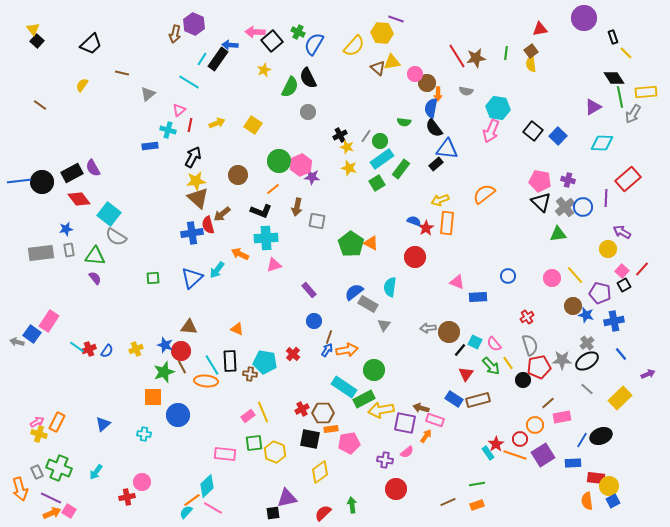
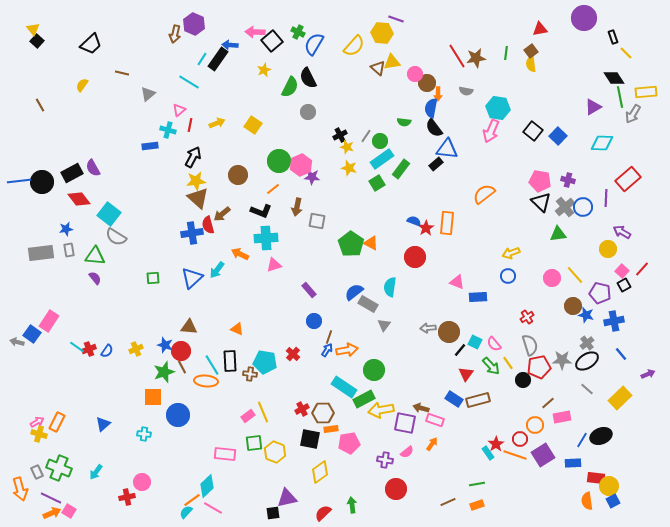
brown line at (40, 105): rotated 24 degrees clockwise
yellow arrow at (440, 200): moved 71 px right, 53 px down
orange arrow at (426, 436): moved 6 px right, 8 px down
